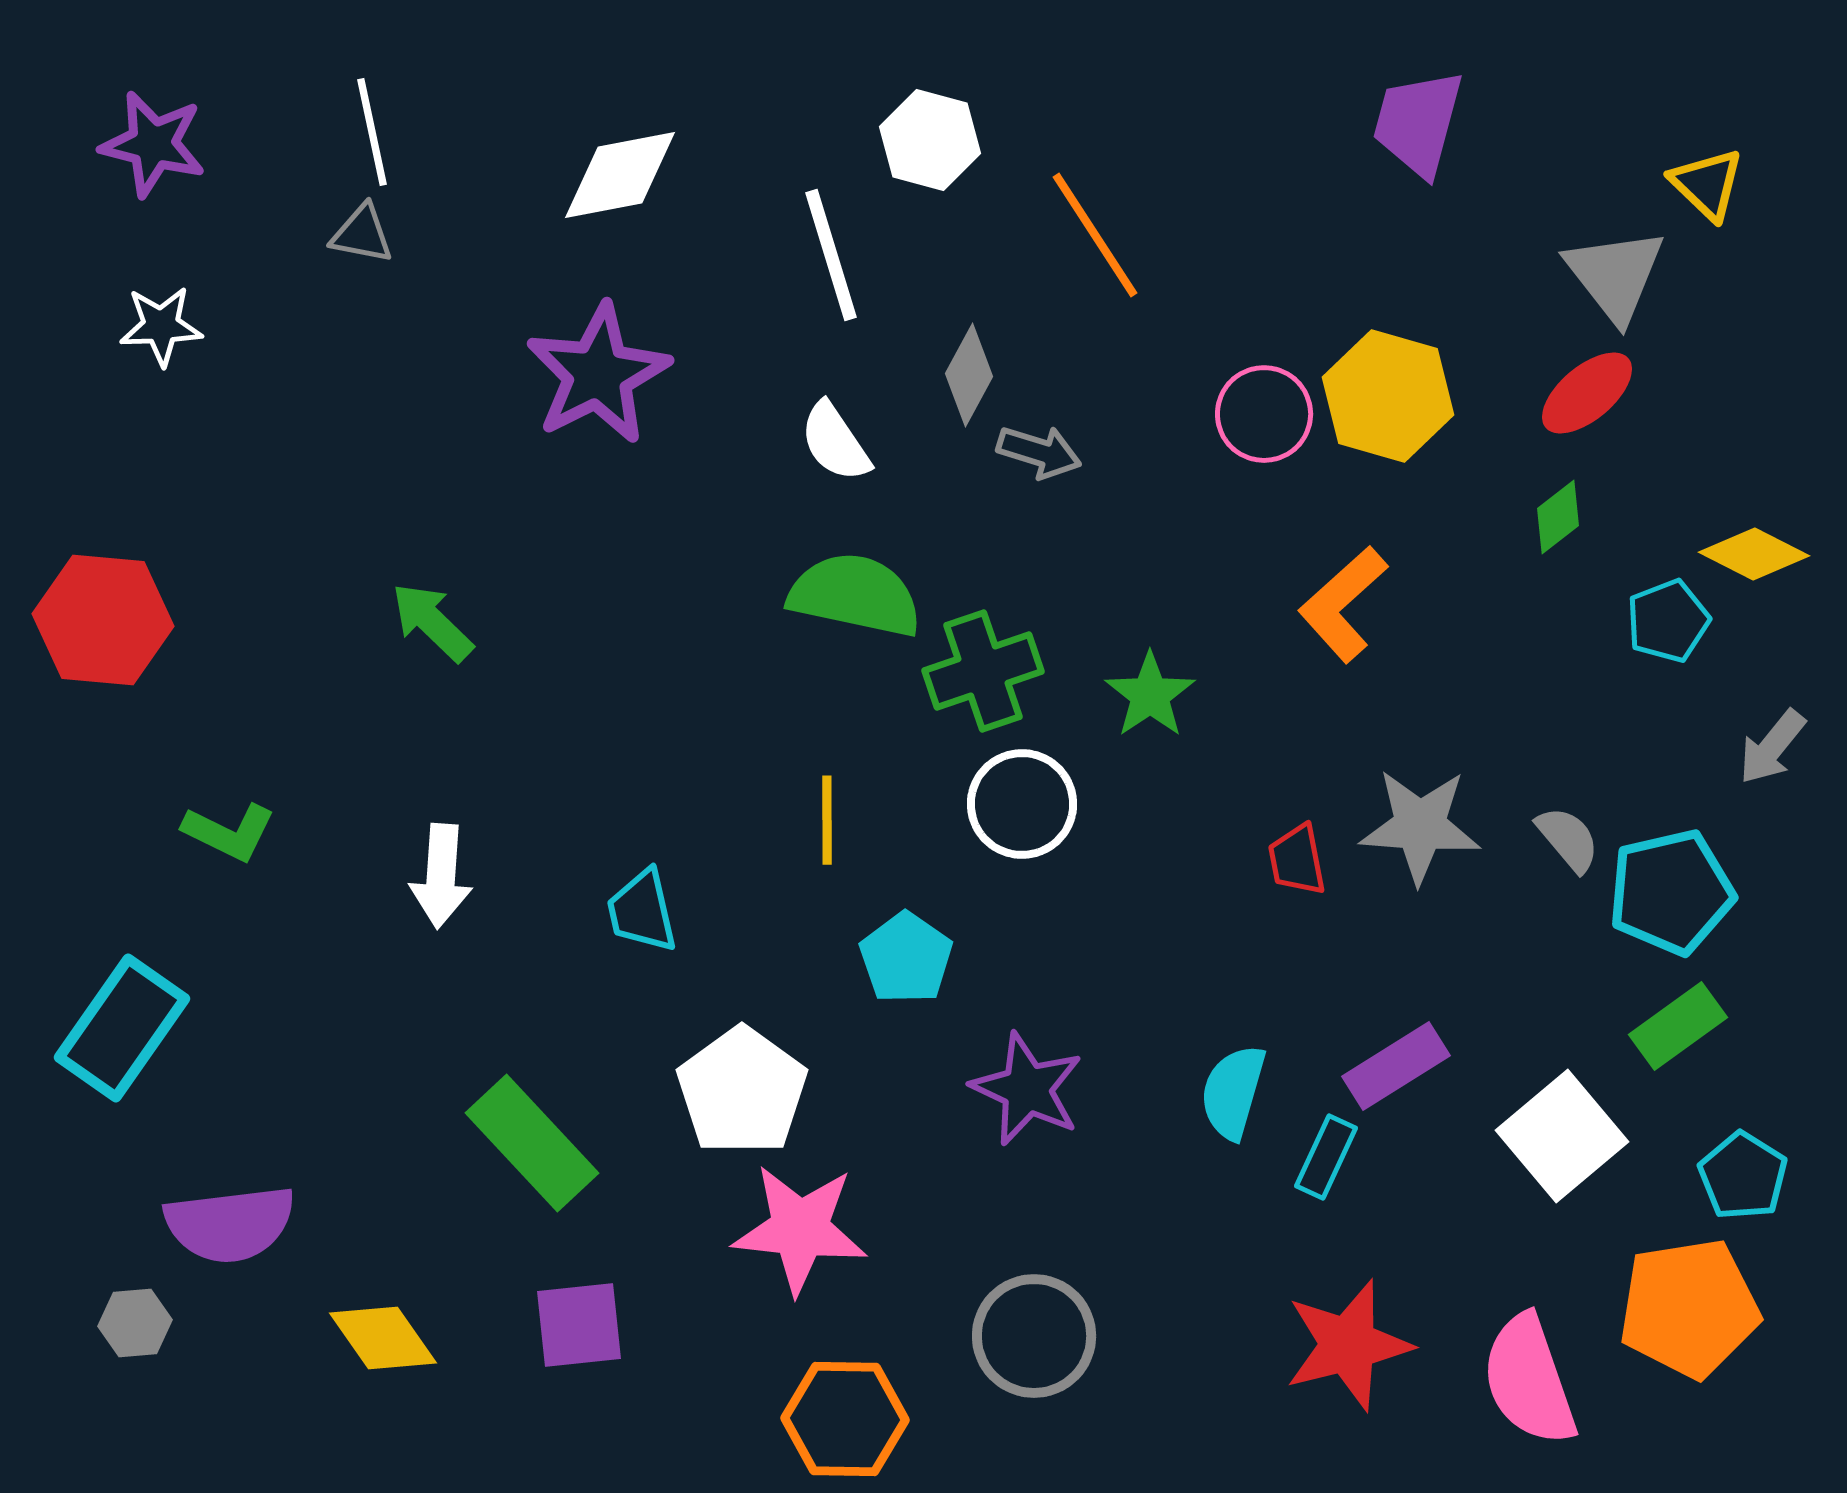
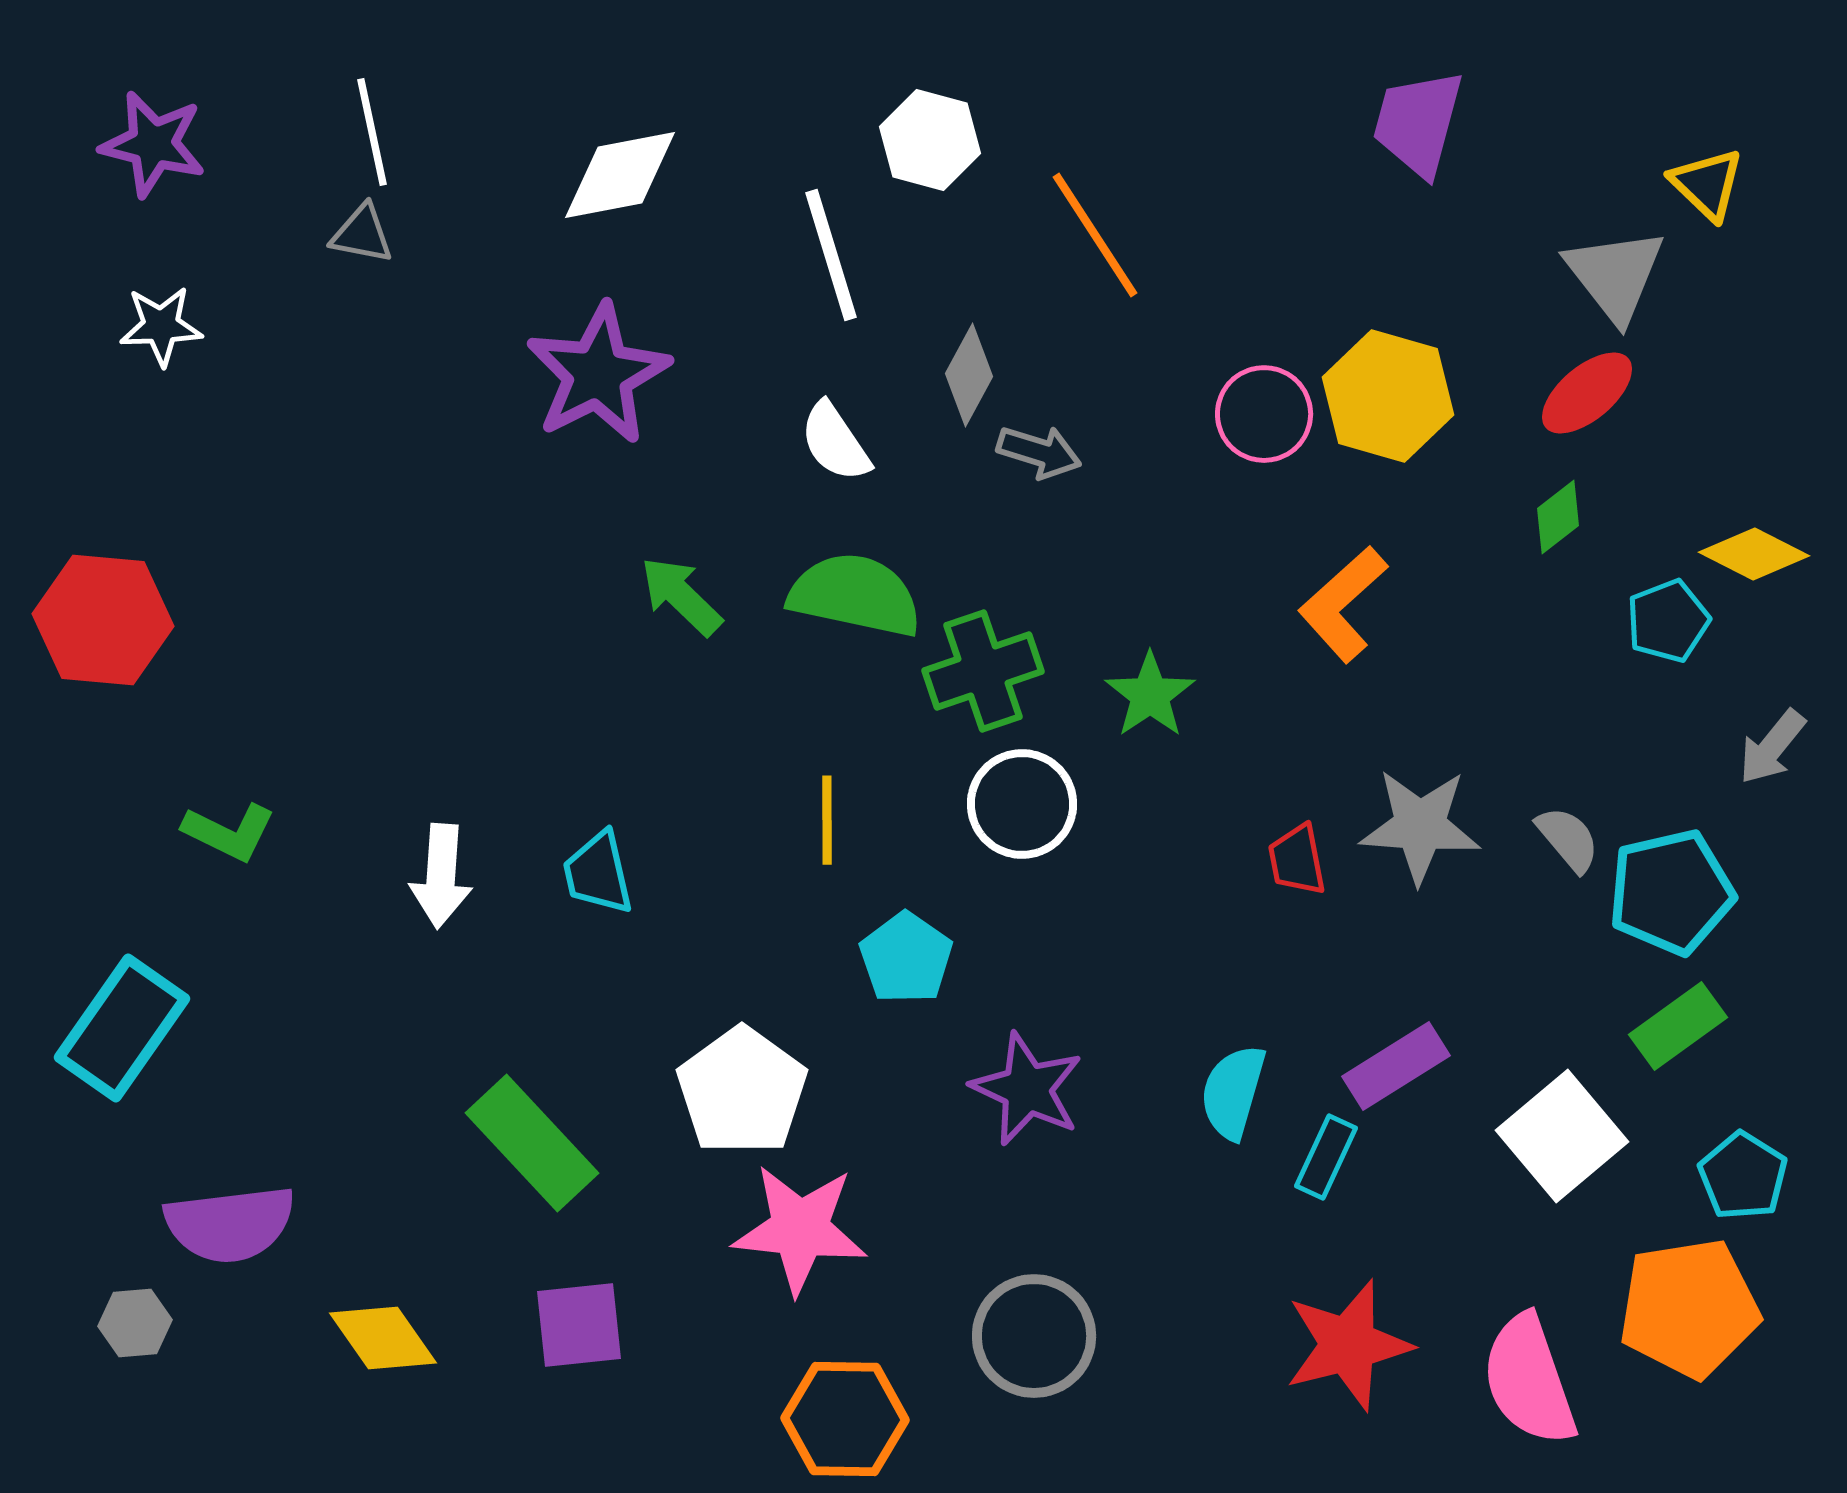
green arrow at (432, 622): moved 249 px right, 26 px up
cyan trapezoid at (642, 911): moved 44 px left, 38 px up
